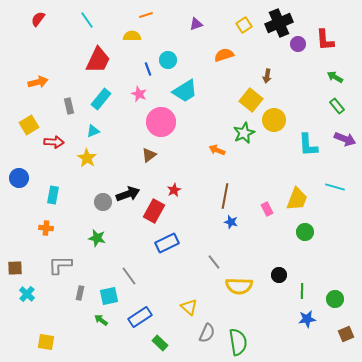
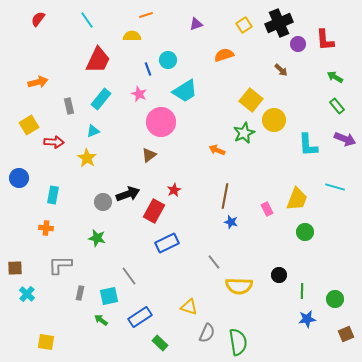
brown arrow at (267, 76): moved 14 px right, 6 px up; rotated 56 degrees counterclockwise
yellow triangle at (189, 307): rotated 24 degrees counterclockwise
